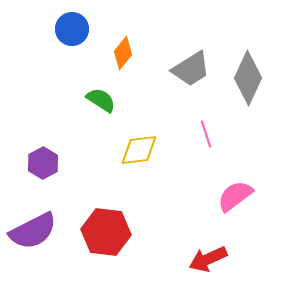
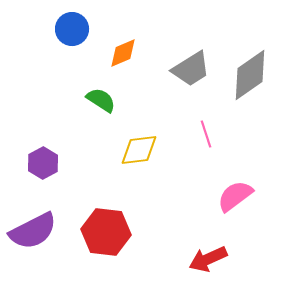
orange diamond: rotated 28 degrees clockwise
gray diamond: moved 2 px right, 3 px up; rotated 30 degrees clockwise
